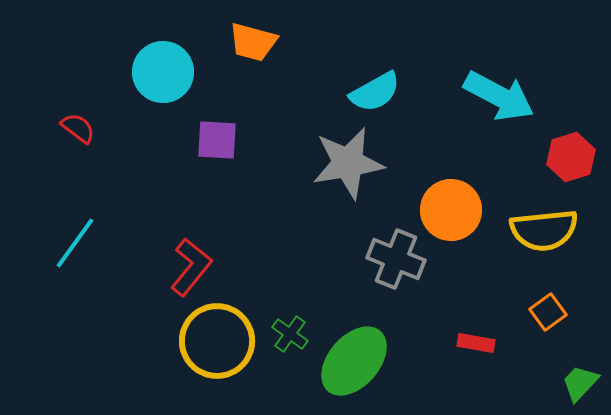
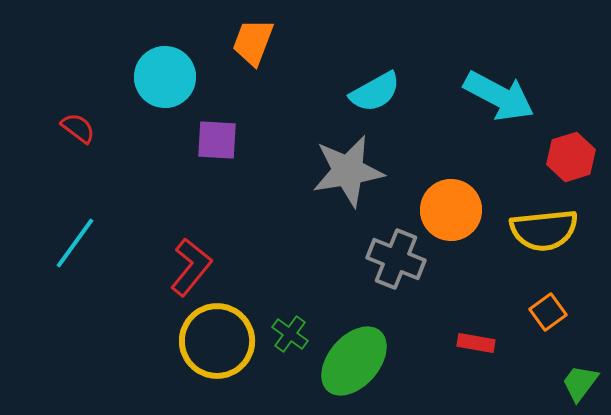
orange trapezoid: rotated 96 degrees clockwise
cyan circle: moved 2 px right, 5 px down
gray star: moved 8 px down
green trapezoid: rotated 6 degrees counterclockwise
